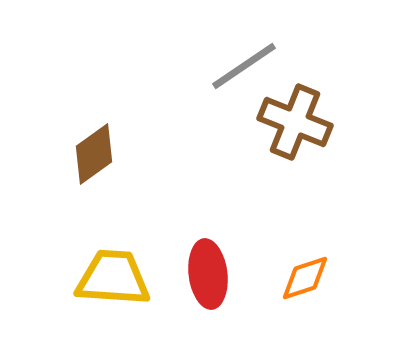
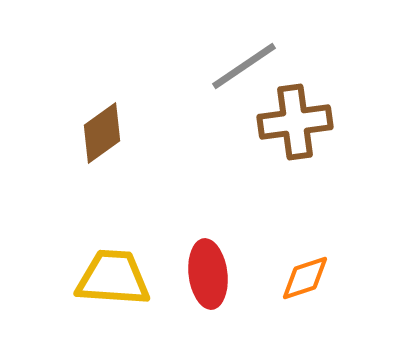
brown cross: rotated 30 degrees counterclockwise
brown diamond: moved 8 px right, 21 px up
